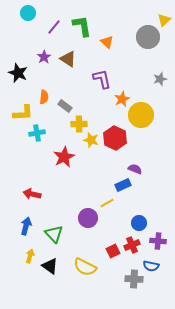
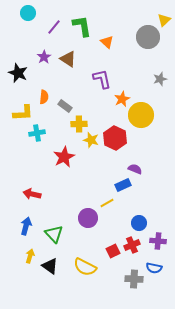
blue semicircle: moved 3 px right, 2 px down
